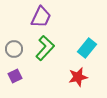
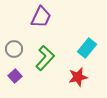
green L-shape: moved 10 px down
purple square: rotated 16 degrees counterclockwise
